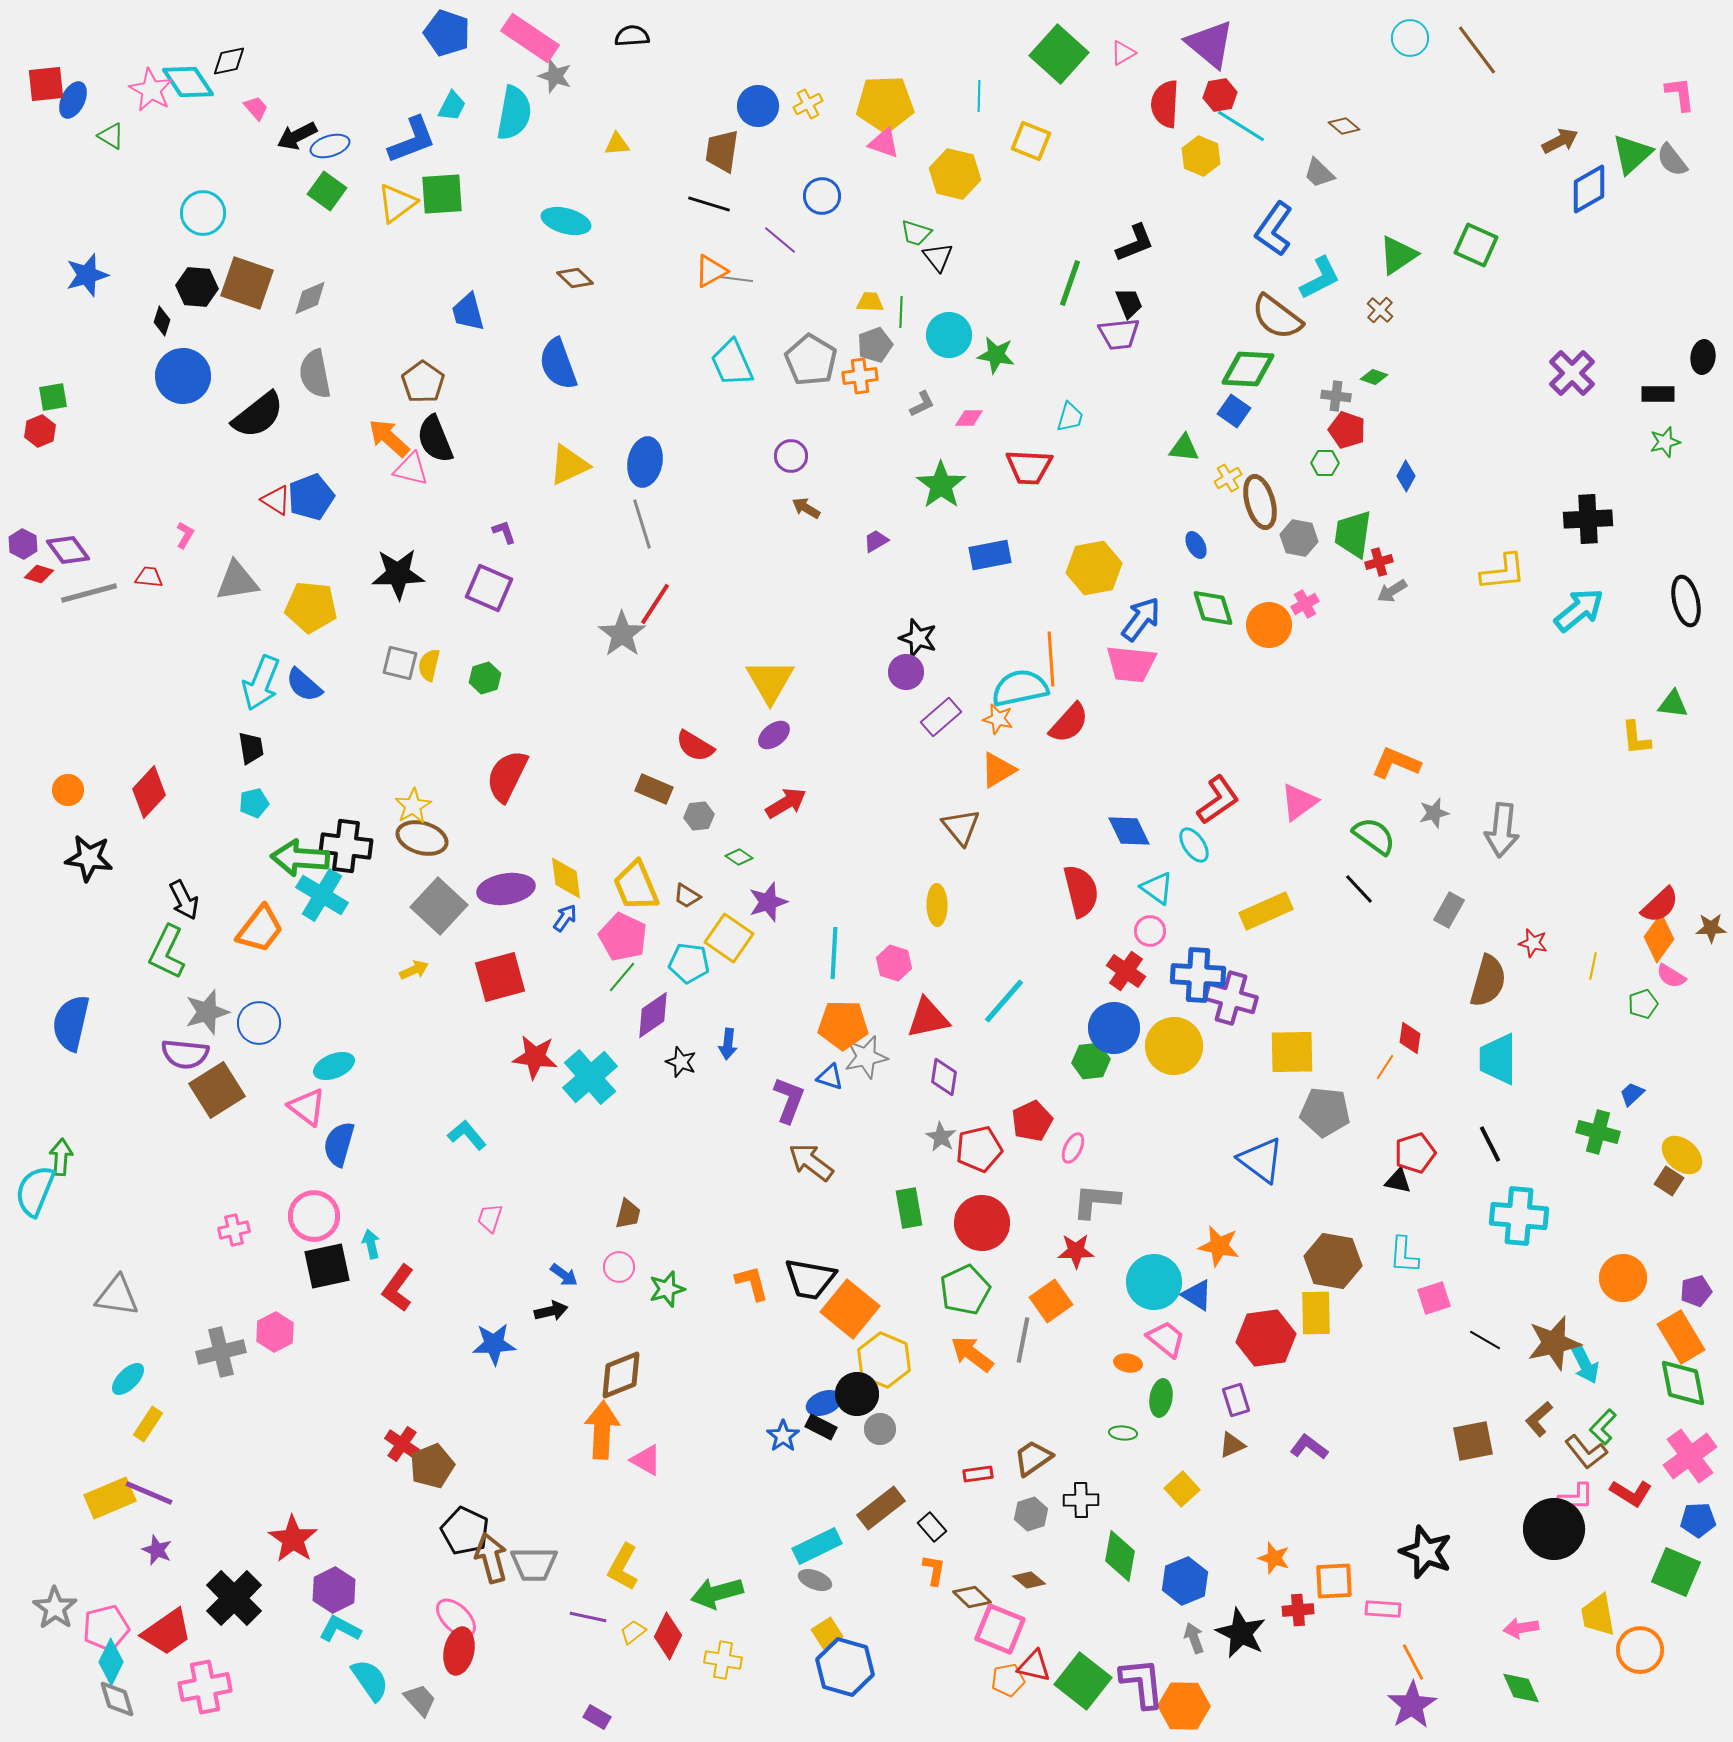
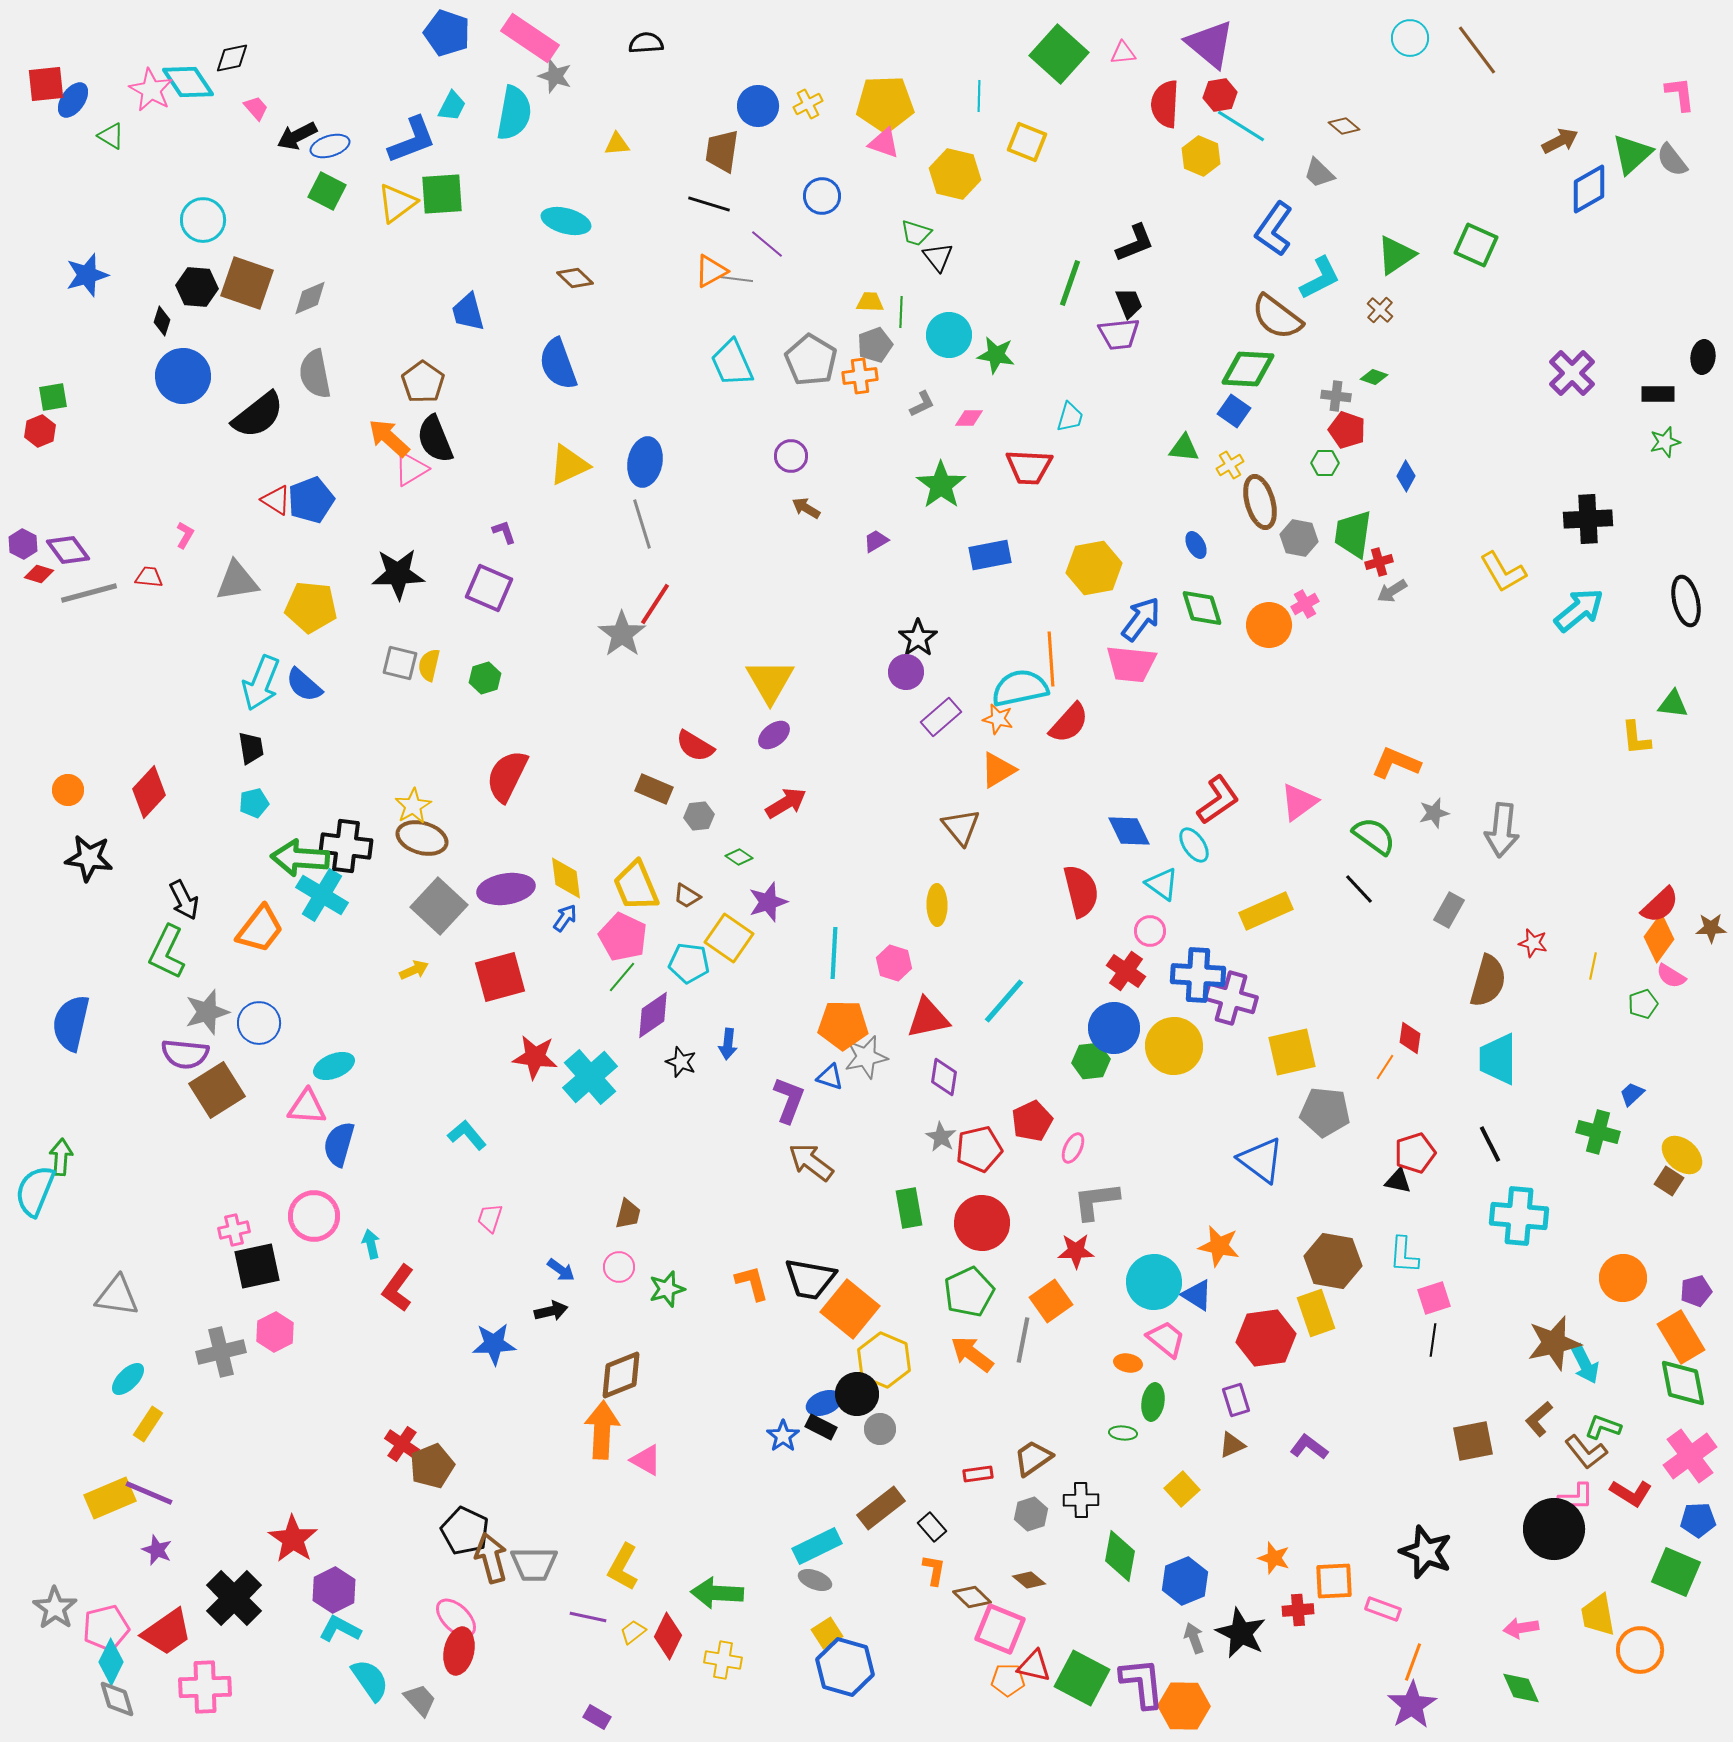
black semicircle at (632, 36): moved 14 px right, 7 px down
pink triangle at (1123, 53): rotated 24 degrees clockwise
black diamond at (229, 61): moved 3 px right, 3 px up
blue ellipse at (73, 100): rotated 9 degrees clockwise
yellow square at (1031, 141): moved 4 px left, 1 px down
green square at (327, 191): rotated 9 degrees counterclockwise
cyan circle at (203, 213): moved 7 px down
purple line at (780, 240): moved 13 px left, 4 px down
green triangle at (1398, 255): moved 2 px left
pink triangle at (411, 469): rotated 45 degrees counterclockwise
yellow cross at (1228, 478): moved 2 px right, 13 px up
blue pentagon at (311, 497): moved 3 px down
yellow L-shape at (1503, 572): rotated 66 degrees clockwise
green diamond at (1213, 608): moved 11 px left
black star at (918, 638): rotated 18 degrees clockwise
cyan triangle at (1157, 888): moved 5 px right, 4 px up
yellow square at (1292, 1052): rotated 12 degrees counterclockwise
pink triangle at (307, 1107): rotated 33 degrees counterclockwise
gray L-shape at (1096, 1201): rotated 12 degrees counterclockwise
black square at (327, 1266): moved 70 px left
blue arrow at (564, 1275): moved 3 px left, 5 px up
green pentagon at (965, 1290): moved 4 px right, 2 px down
yellow rectangle at (1316, 1313): rotated 18 degrees counterclockwise
black line at (1485, 1340): moved 52 px left; rotated 68 degrees clockwise
green ellipse at (1161, 1398): moved 8 px left, 4 px down
green L-shape at (1603, 1427): rotated 66 degrees clockwise
green arrow at (717, 1593): rotated 18 degrees clockwise
pink rectangle at (1383, 1609): rotated 16 degrees clockwise
orange line at (1413, 1662): rotated 48 degrees clockwise
orange pentagon at (1008, 1680): rotated 12 degrees clockwise
green square at (1083, 1681): moved 1 px left, 3 px up; rotated 10 degrees counterclockwise
pink cross at (205, 1687): rotated 9 degrees clockwise
